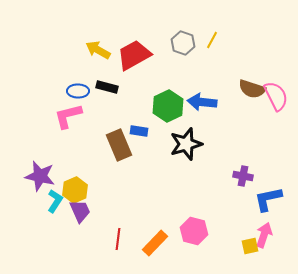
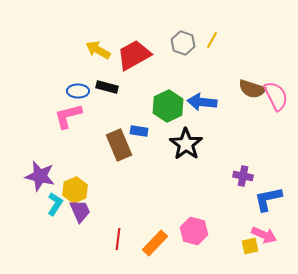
black star: rotated 20 degrees counterclockwise
cyan L-shape: moved 3 px down
pink arrow: rotated 95 degrees clockwise
